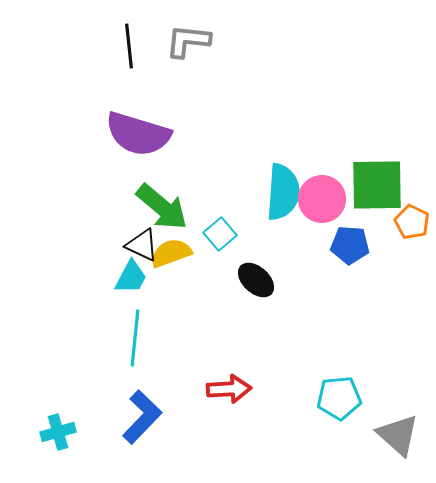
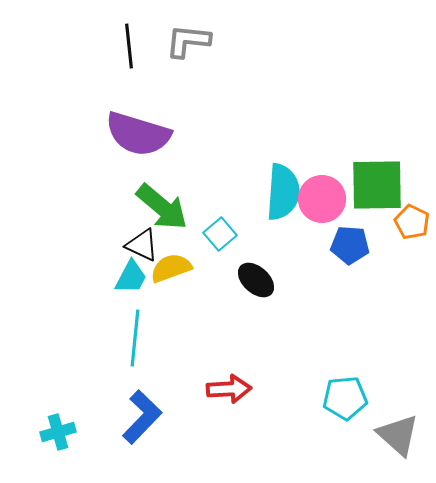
yellow semicircle: moved 15 px down
cyan pentagon: moved 6 px right
